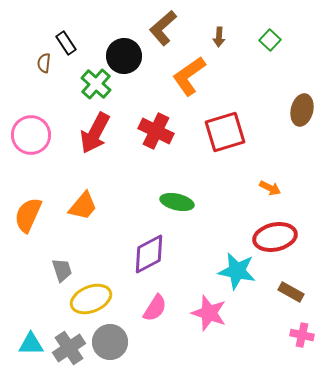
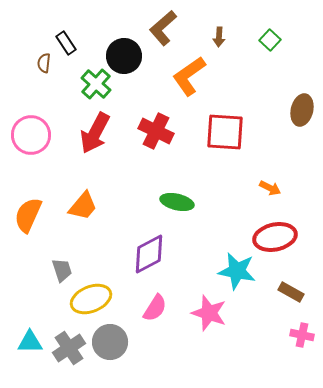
red square: rotated 21 degrees clockwise
cyan triangle: moved 1 px left, 2 px up
